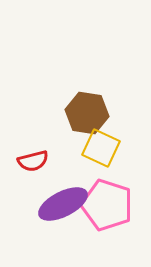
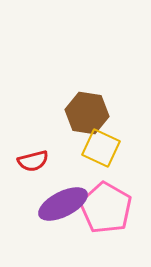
pink pentagon: moved 1 px left, 3 px down; rotated 12 degrees clockwise
